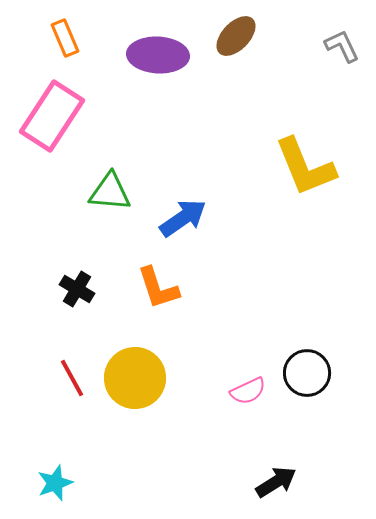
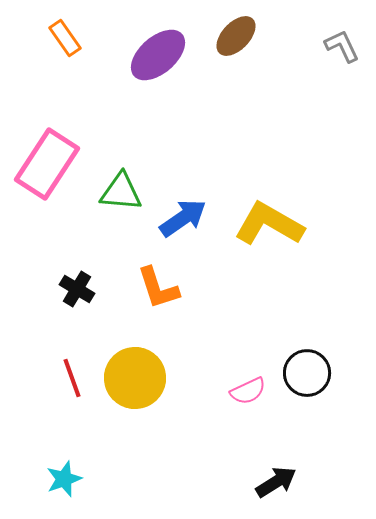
orange rectangle: rotated 12 degrees counterclockwise
purple ellipse: rotated 44 degrees counterclockwise
pink rectangle: moved 5 px left, 48 px down
yellow L-shape: moved 36 px left, 57 px down; rotated 142 degrees clockwise
green triangle: moved 11 px right
red line: rotated 9 degrees clockwise
cyan star: moved 9 px right, 4 px up
